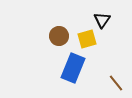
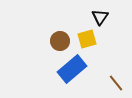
black triangle: moved 2 px left, 3 px up
brown circle: moved 1 px right, 5 px down
blue rectangle: moved 1 px left, 1 px down; rotated 28 degrees clockwise
